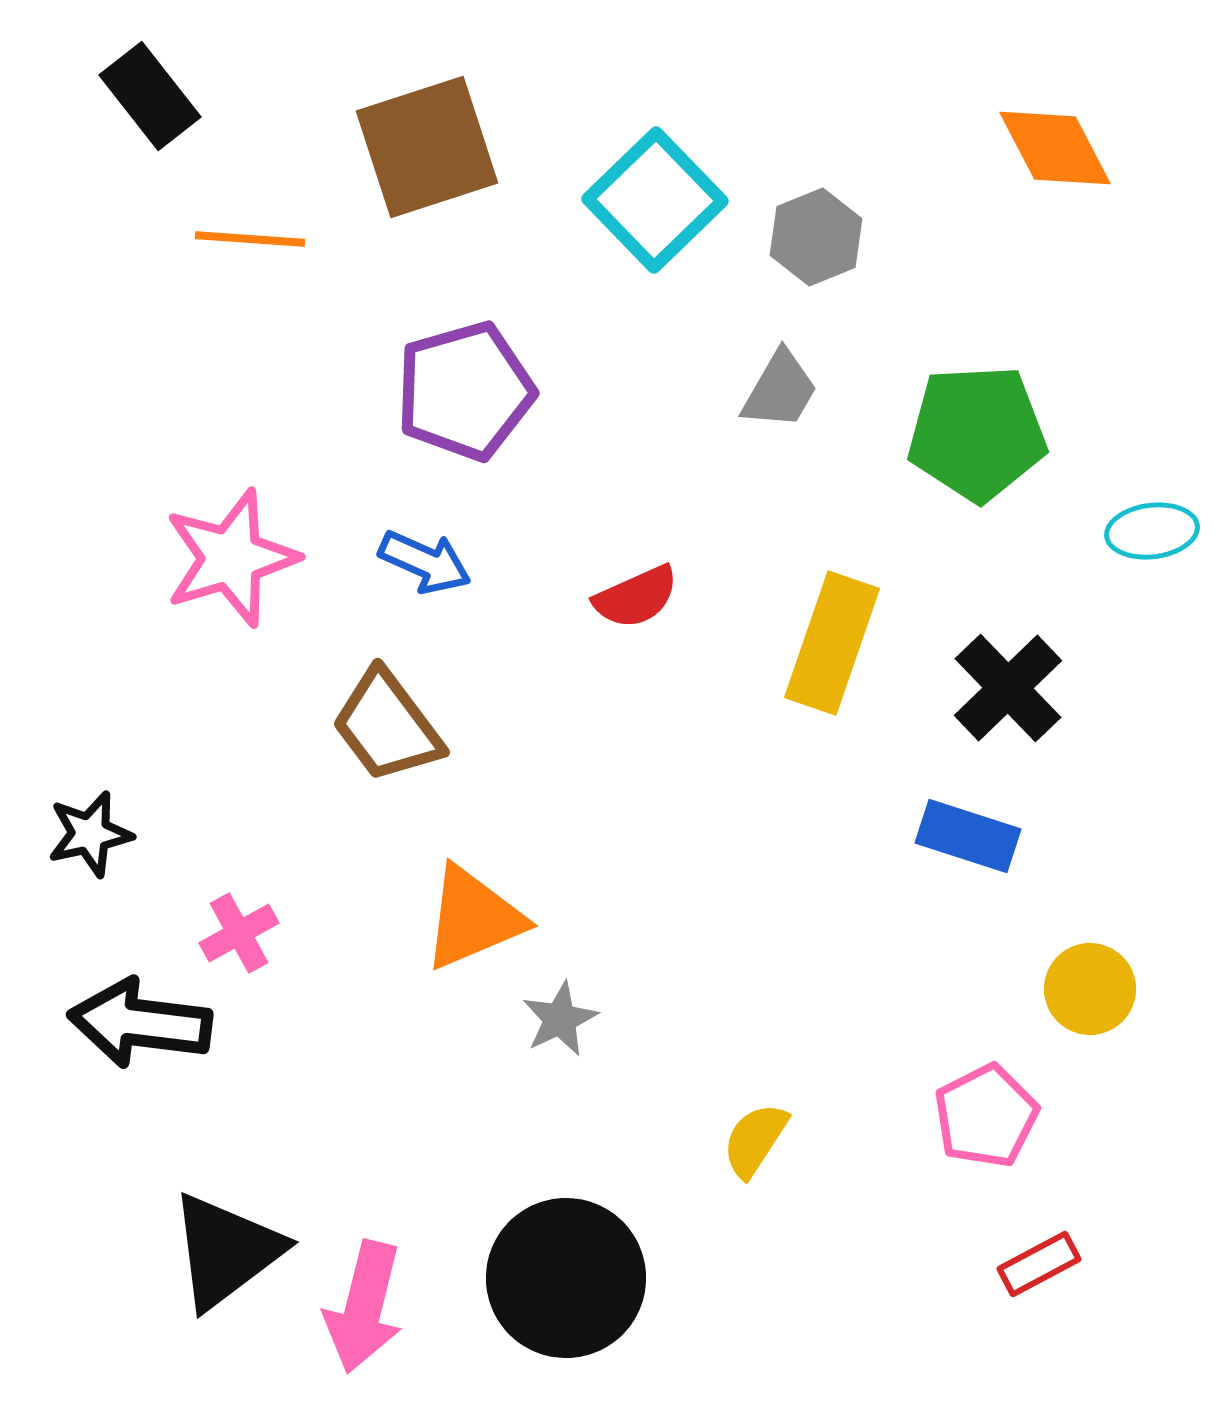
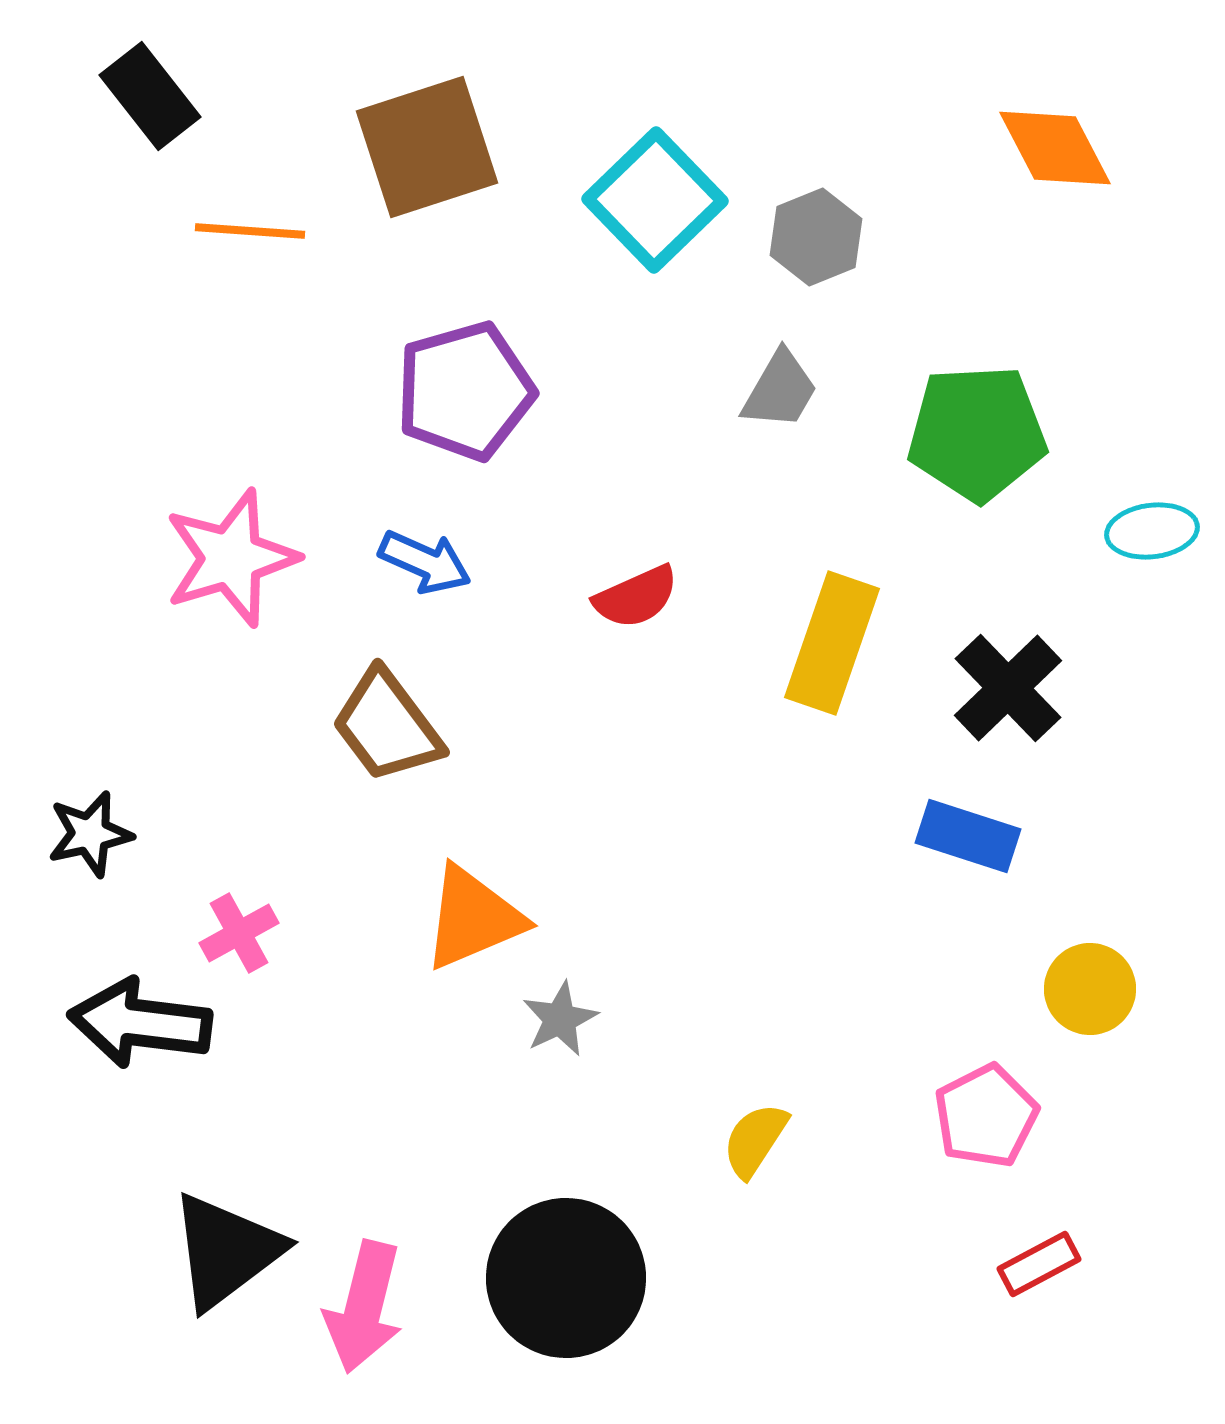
orange line: moved 8 px up
